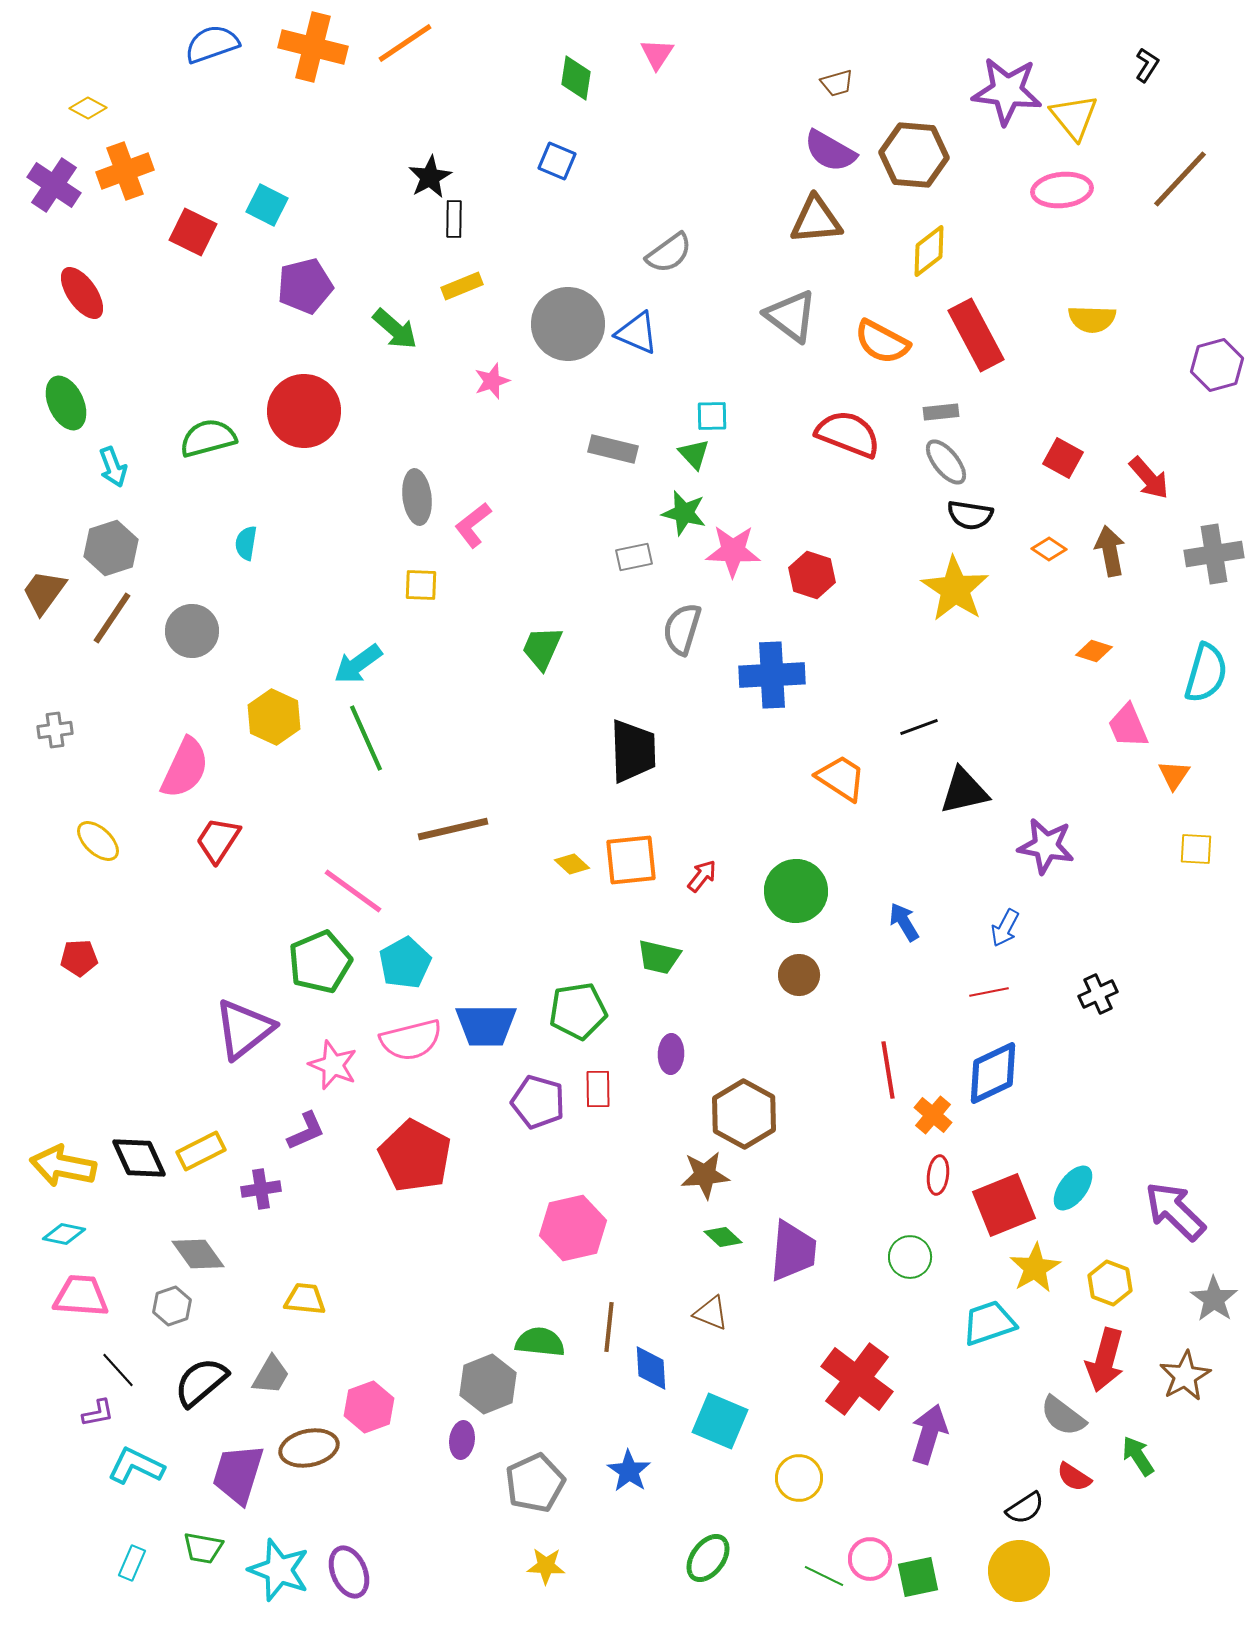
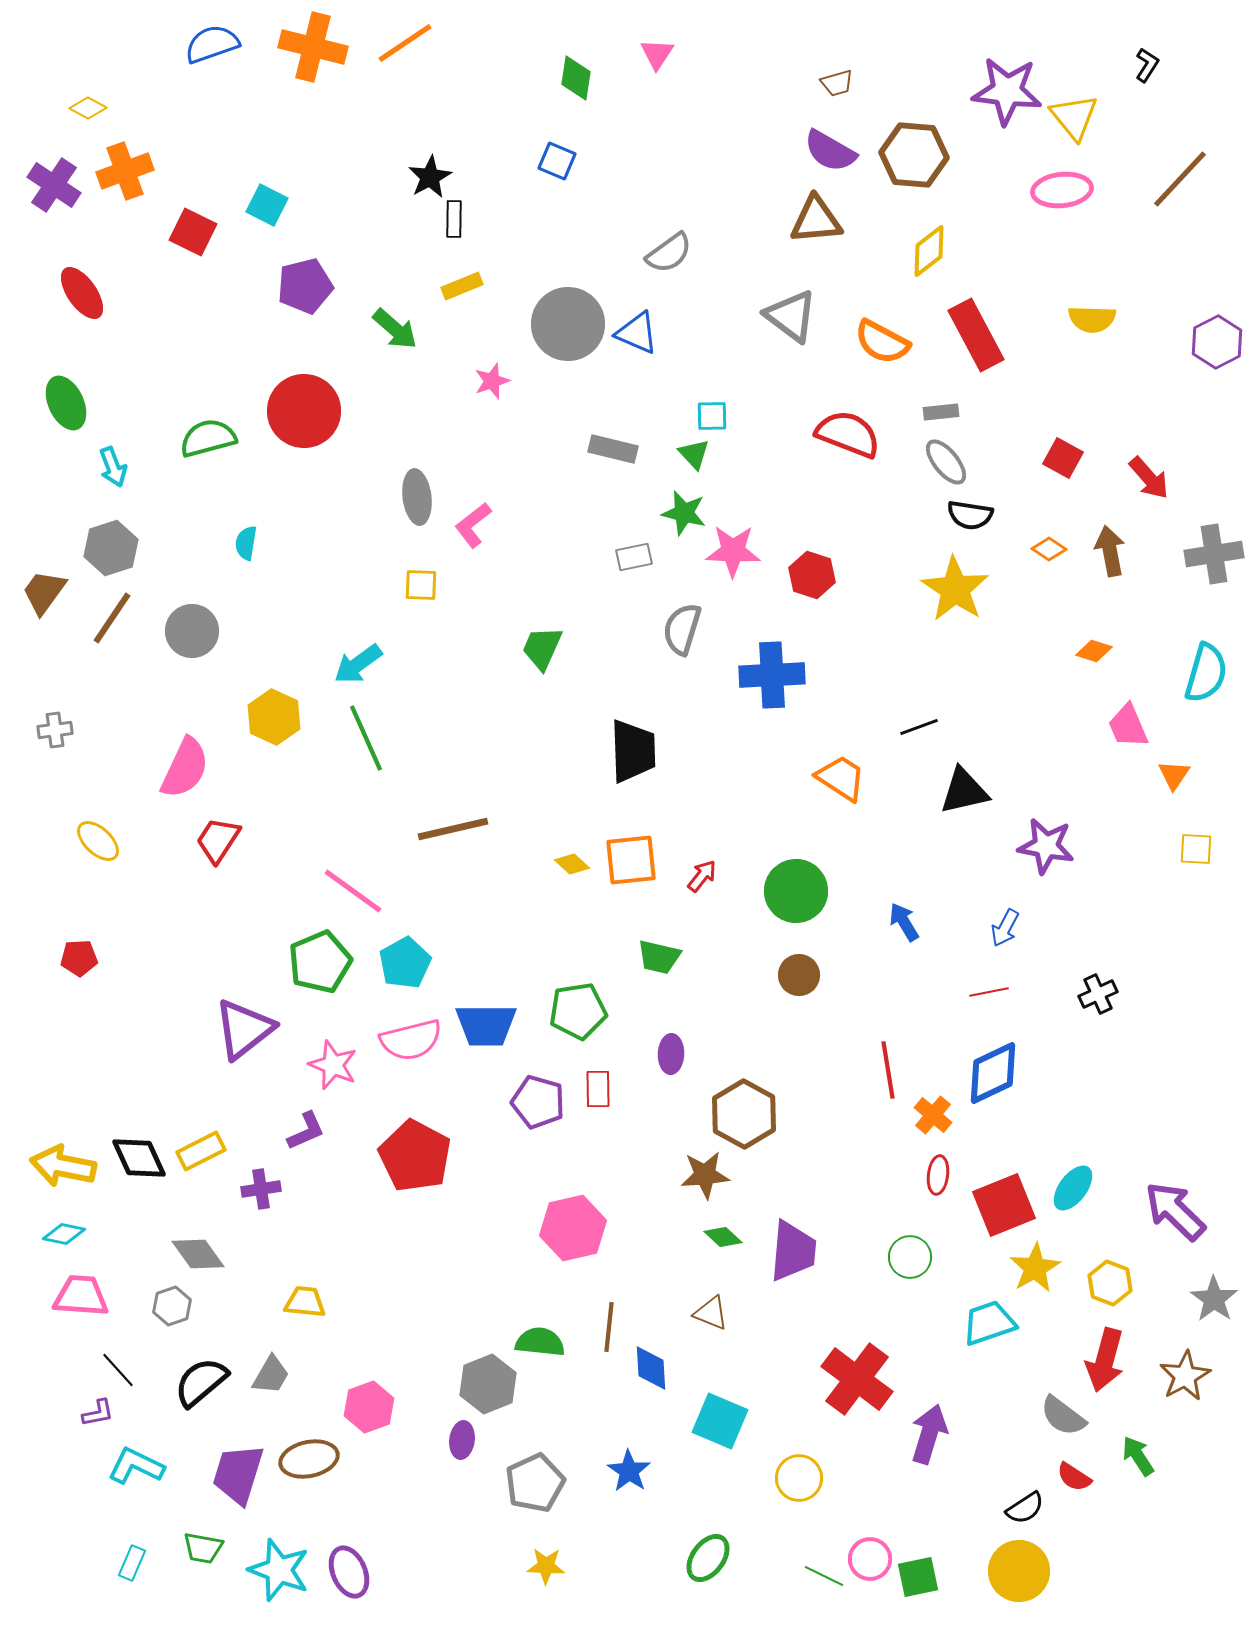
purple hexagon at (1217, 365): moved 23 px up; rotated 12 degrees counterclockwise
yellow trapezoid at (305, 1299): moved 3 px down
brown ellipse at (309, 1448): moved 11 px down
